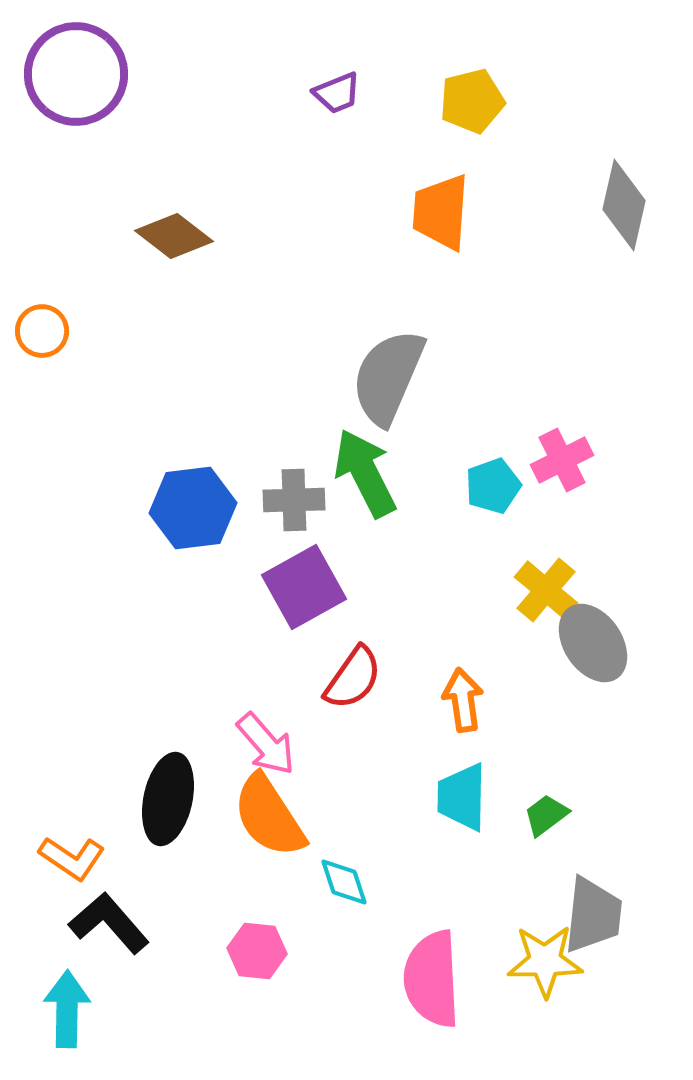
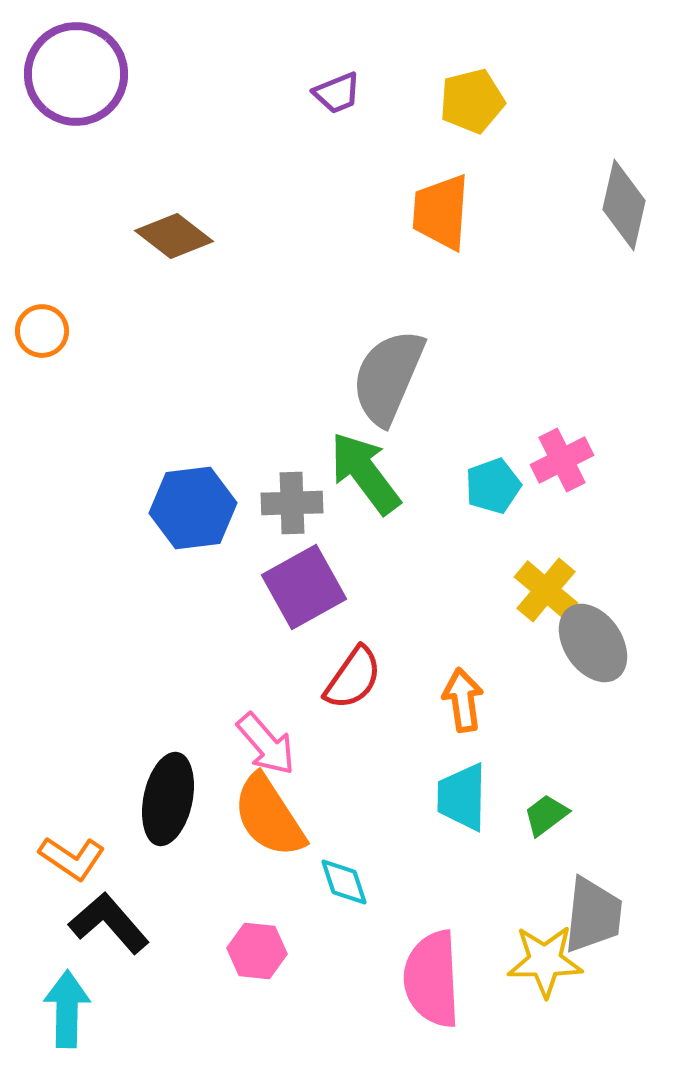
green arrow: rotated 10 degrees counterclockwise
gray cross: moved 2 px left, 3 px down
